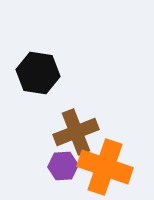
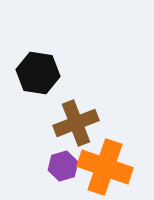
brown cross: moved 9 px up
purple hexagon: rotated 12 degrees counterclockwise
